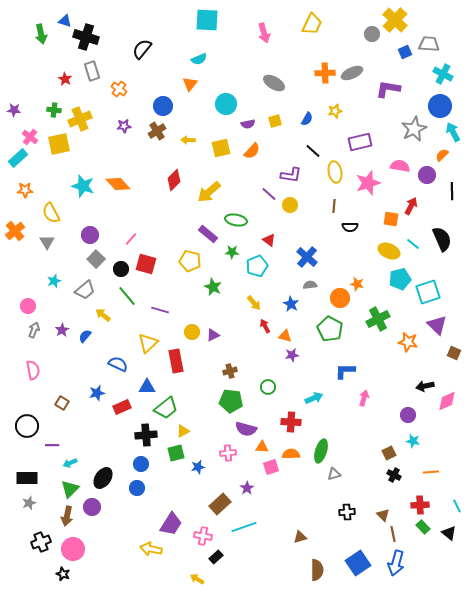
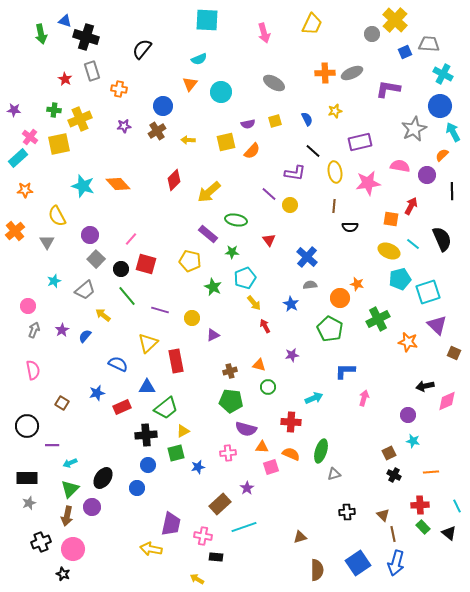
orange cross at (119, 89): rotated 28 degrees counterclockwise
cyan circle at (226, 104): moved 5 px left, 12 px up
blue semicircle at (307, 119): rotated 56 degrees counterclockwise
yellow square at (221, 148): moved 5 px right, 6 px up
purple L-shape at (291, 175): moved 4 px right, 2 px up
pink star at (368, 183): rotated 10 degrees clockwise
yellow semicircle at (51, 213): moved 6 px right, 3 px down
red triangle at (269, 240): rotated 16 degrees clockwise
cyan pentagon at (257, 266): moved 12 px left, 12 px down
yellow circle at (192, 332): moved 14 px up
orange triangle at (285, 336): moved 26 px left, 29 px down
orange semicircle at (291, 454): rotated 24 degrees clockwise
blue circle at (141, 464): moved 7 px right, 1 px down
purple trapezoid at (171, 524): rotated 20 degrees counterclockwise
black rectangle at (216, 557): rotated 48 degrees clockwise
